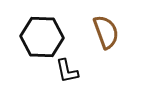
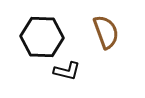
black L-shape: rotated 64 degrees counterclockwise
